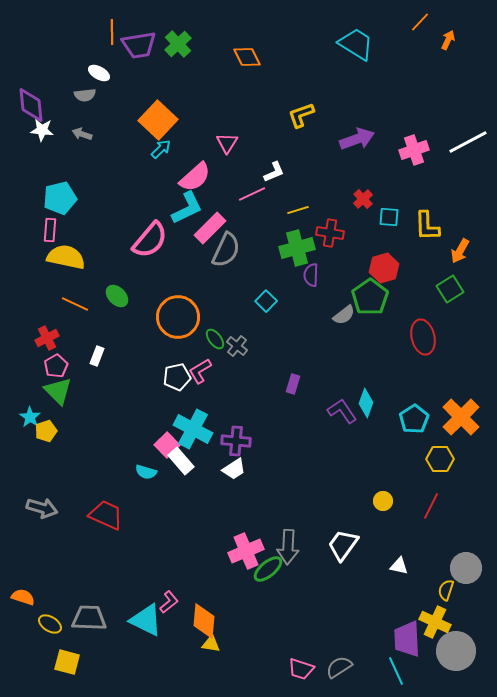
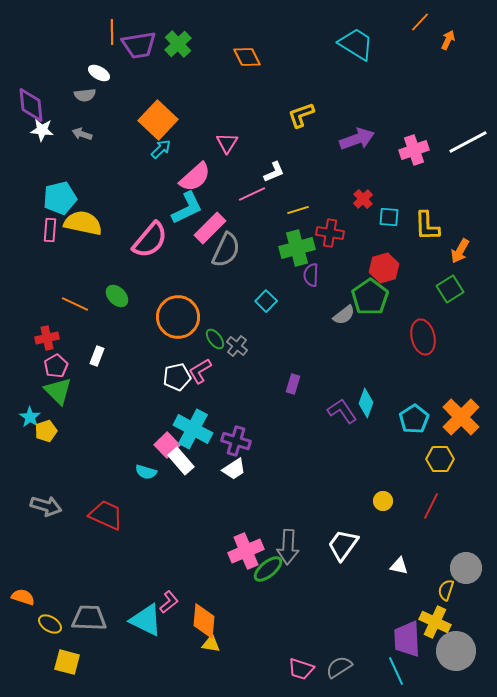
yellow semicircle at (66, 257): moved 17 px right, 34 px up
red cross at (47, 338): rotated 15 degrees clockwise
purple cross at (236, 441): rotated 12 degrees clockwise
gray arrow at (42, 508): moved 4 px right, 2 px up
